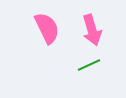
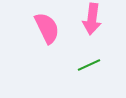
pink arrow: moved 11 px up; rotated 24 degrees clockwise
